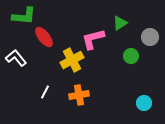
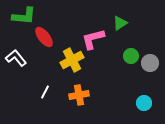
gray circle: moved 26 px down
